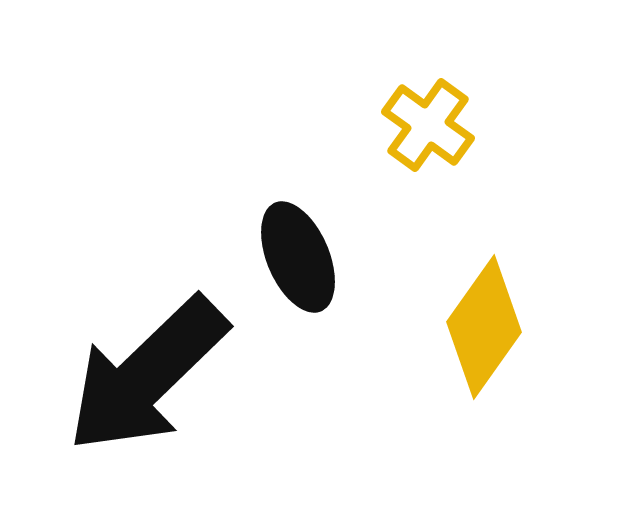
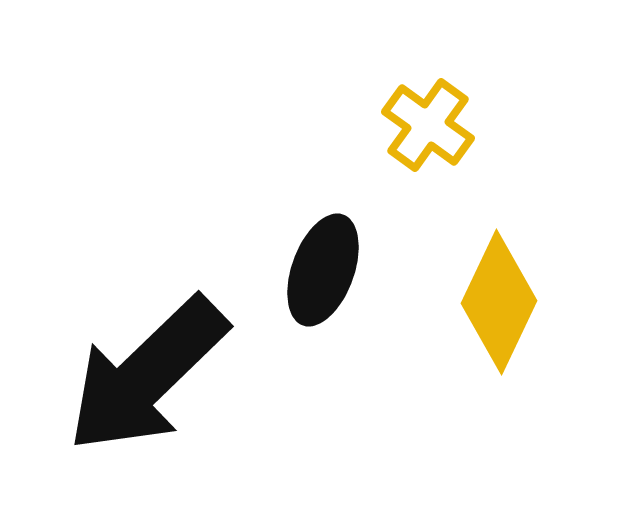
black ellipse: moved 25 px right, 13 px down; rotated 43 degrees clockwise
yellow diamond: moved 15 px right, 25 px up; rotated 10 degrees counterclockwise
